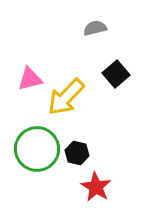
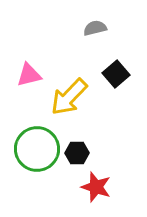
pink triangle: moved 1 px left, 4 px up
yellow arrow: moved 3 px right
black hexagon: rotated 15 degrees counterclockwise
red star: rotated 12 degrees counterclockwise
